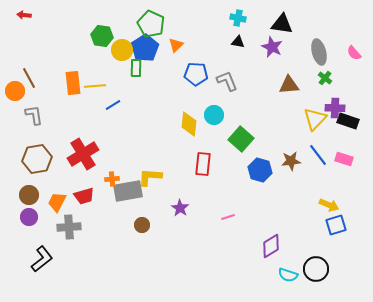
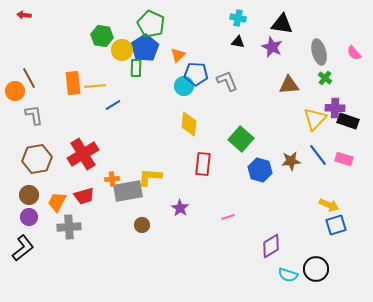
orange triangle at (176, 45): moved 2 px right, 10 px down
cyan circle at (214, 115): moved 30 px left, 29 px up
black L-shape at (42, 259): moved 19 px left, 11 px up
